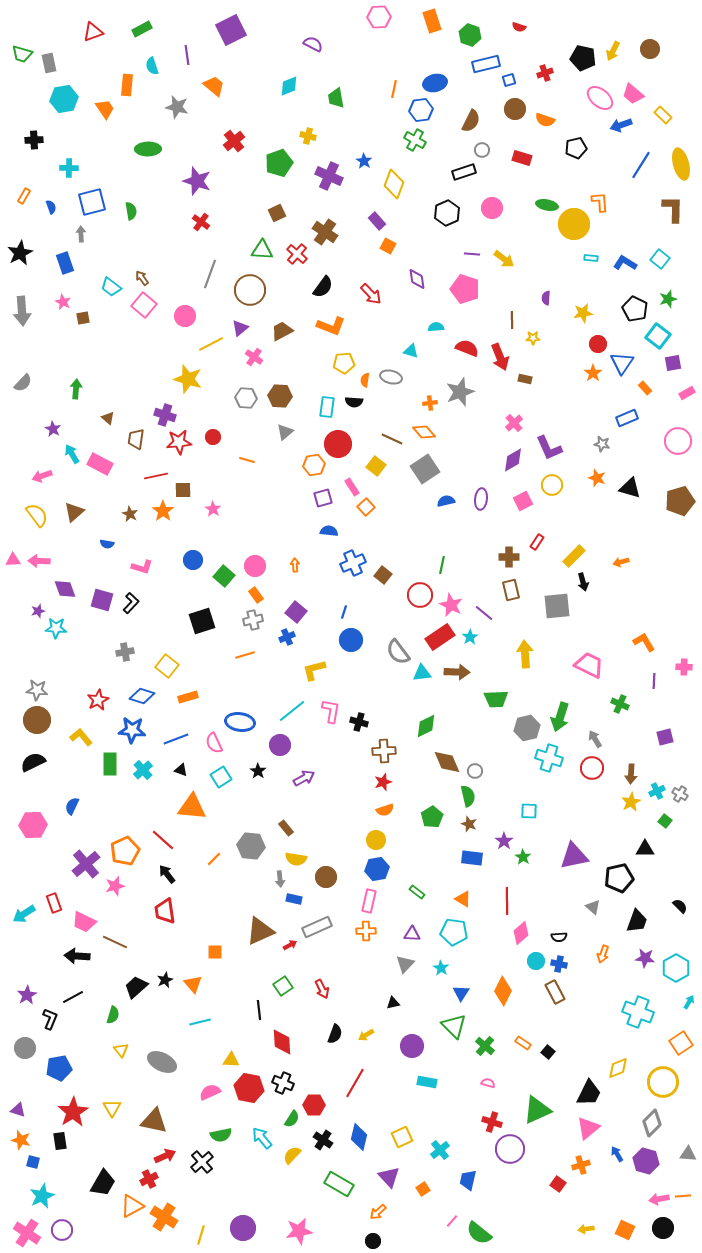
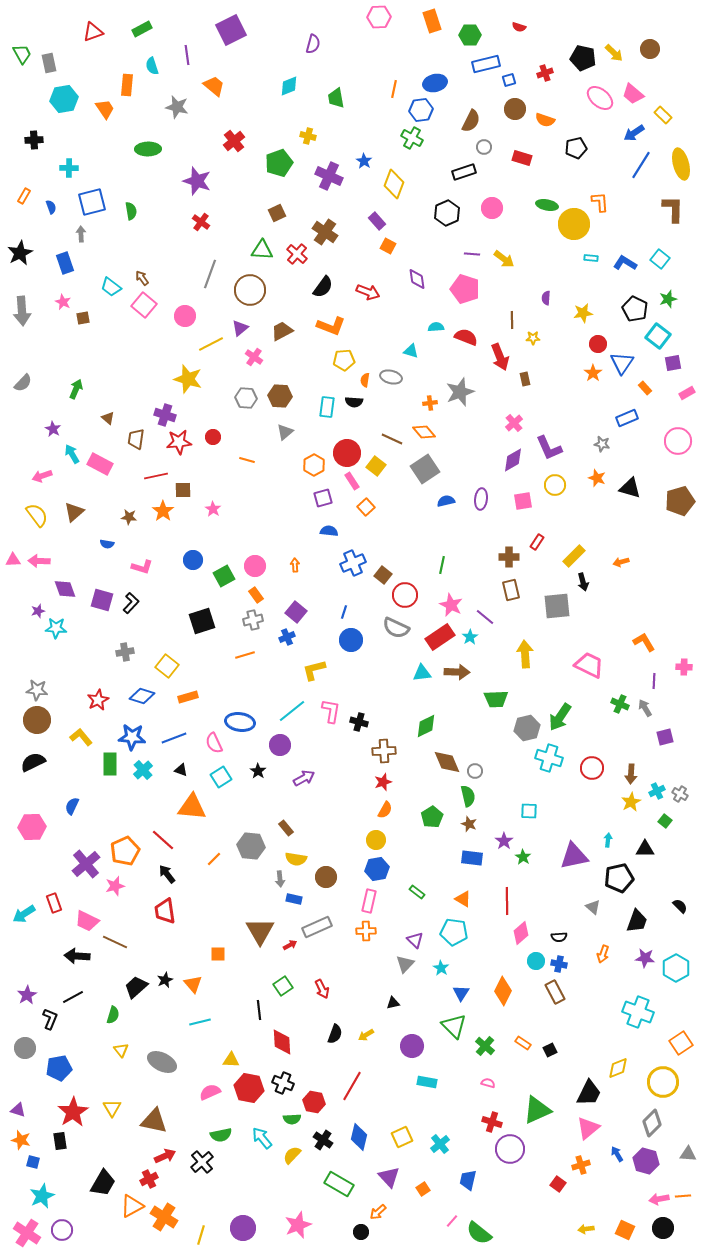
green hexagon at (470, 35): rotated 20 degrees counterclockwise
purple semicircle at (313, 44): rotated 78 degrees clockwise
yellow arrow at (613, 51): moved 1 px right, 2 px down; rotated 72 degrees counterclockwise
green trapezoid at (22, 54): rotated 135 degrees counterclockwise
blue arrow at (621, 125): moved 13 px right, 8 px down; rotated 15 degrees counterclockwise
green cross at (415, 140): moved 3 px left, 2 px up
gray circle at (482, 150): moved 2 px right, 3 px up
red arrow at (371, 294): moved 3 px left, 2 px up; rotated 25 degrees counterclockwise
red semicircle at (467, 348): moved 1 px left, 11 px up
yellow pentagon at (344, 363): moved 3 px up
brown rectangle at (525, 379): rotated 64 degrees clockwise
green arrow at (76, 389): rotated 18 degrees clockwise
red circle at (338, 444): moved 9 px right, 9 px down
orange hexagon at (314, 465): rotated 20 degrees counterclockwise
yellow circle at (552, 485): moved 3 px right
pink rectangle at (352, 487): moved 6 px up
pink square at (523, 501): rotated 18 degrees clockwise
brown star at (130, 514): moved 1 px left, 3 px down; rotated 21 degrees counterclockwise
green square at (224, 576): rotated 20 degrees clockwise
red circle at (420, 595): moved 15 px left
purple line at (484, 613): moved 1 px right, 4 px down
gray semicircle at (398, 652): moved 2 px left, 24 px up; rotated 28 degrees counterclockwise
green arrow at (560, 717): rotated 16 degrees clockwise
blue star at (132, 730): moved 7 px down
blue line at (176, 739): moved 2 px left, 1 px up
gray arrow at (595, 739): moved 50 px right, 31 px up
orange semicircle at (385, 810): rotated 42 degrees counterclockwise
pink hexagon at (33, 825): moved 1 px left, 2 px down
pink trapezoid at (84, 922): moved 3 px right, 1 px up
brown triangle at (260, 931): rotated 36 degrees counterclockwise
purple triangle at (412, 934): moved 3 px right, 6 px down; rotated 42 degrees clockwise
orange square at (215, 952): moved 3 px right, 2 px down
cyan arrow at (689, 1002): moved 81 px left, 162 px up; rotated 24 degrees counterclockwise
black square at (548, 1052): moved 2 px right, 2 px up; rotated 24 degrees clockwise
red line at (355, 1083): moved 3 px left, 3 px down
red hexagon at (314, 1105): moved 3 px up; rotated 10 degrees clockwise
green semicircle at (292, 1119): rotated 54 degrees clockwise
cyan cross at (440, 1150): moved 6 px up
pink star at (299, 1231): moved 1 px left, 6 px up; rotated 12 degrees counterclockwise
black circle at (373, 1241): moved 12 px left, 9 px up
